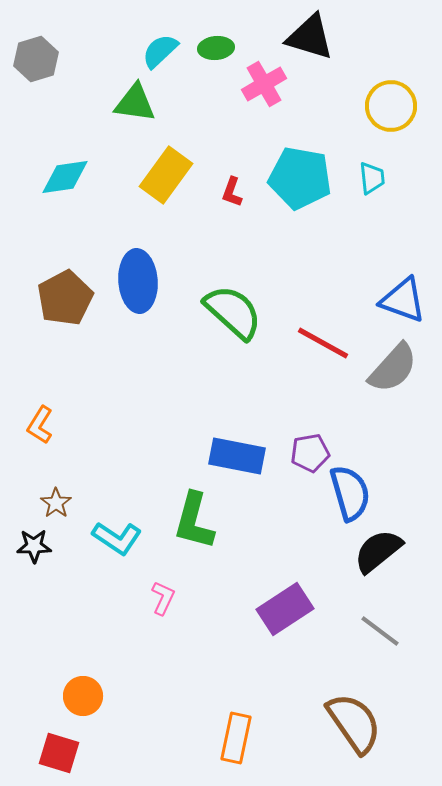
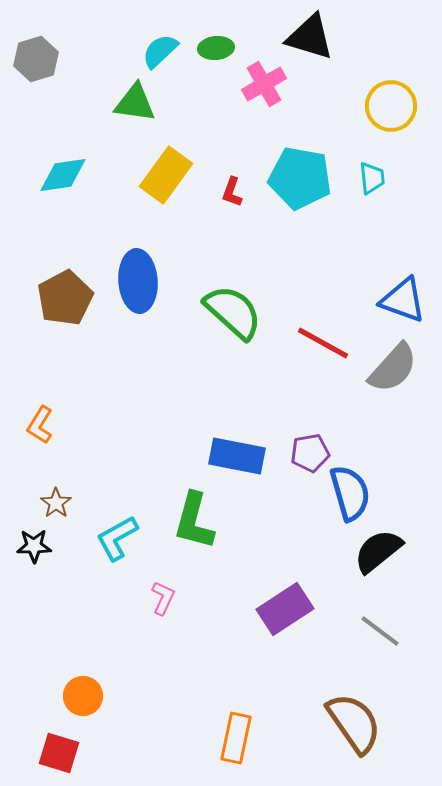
cyan diamond: moved 2 px left, 2 px up
cyan L-shape: rotated 117 degrees clockwise
